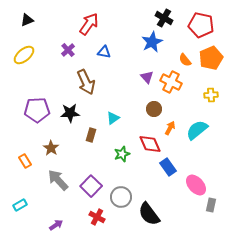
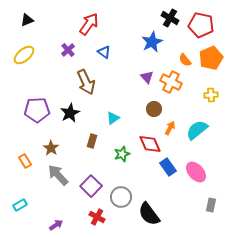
black cross: moved 6 px right
blue triangle: rotated 24 degrees clockwise
black star: rotated 24 degrees counterclockwise
brown rectangle: moved 1 px right, 6 px down
gray arrow: moved 5 px up
pink ellipse: moved 13 px up
